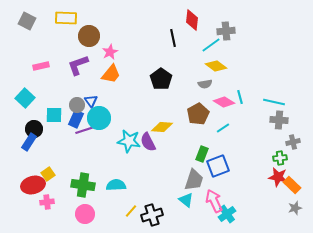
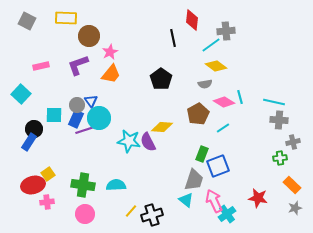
cyan square at (25, 98): moved 4 px left, 4 px up
red star at (278, 177): moved 20 px left, 21 px down
